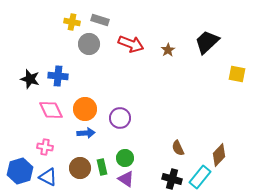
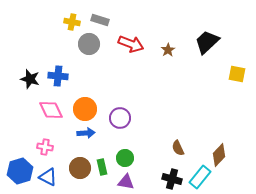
purple triangle: moved 3 px down; rotated 24 degrees counterclockwise
